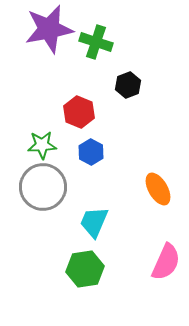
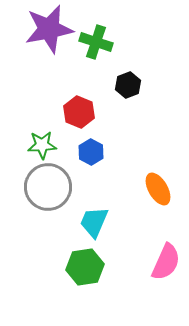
gray circle: moved 5 px right
green hexagon: moved 2 px up
